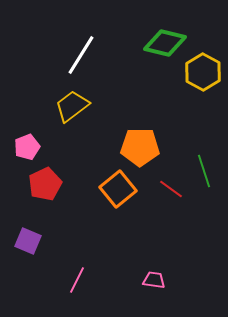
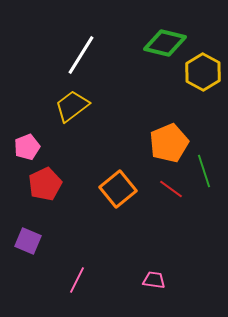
orange pentagon: moved 29 px right, 4 px up; rotated 24 degrees counterclockwise
